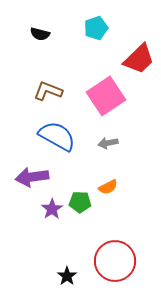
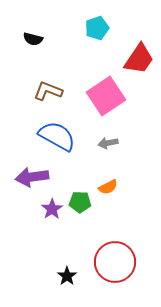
cyan pentagon: moved 1 px right
black semicircle: moved 7 px left, 5 px down
red trapezoid: rotated 12 degrees counterclockwise
red circle: moved 1 px down
